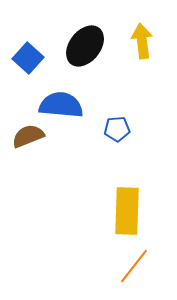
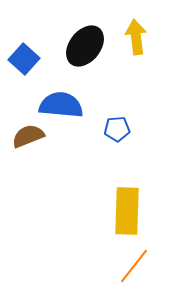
yellow arrow: moved 6 px left, 4 px up
blue square: moved 4 px left, 1 px down
